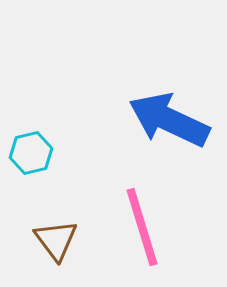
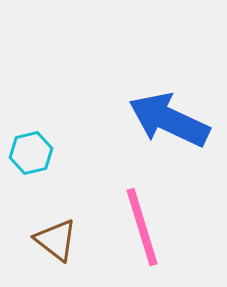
brown triangle: rotated 15 degrees counterclockwise
